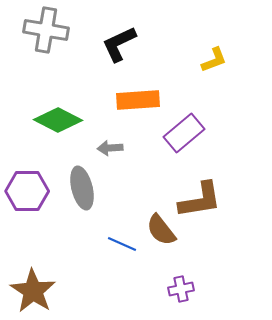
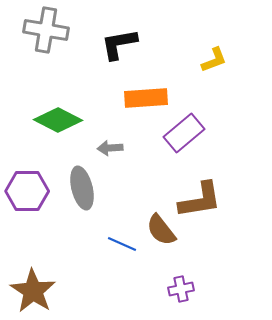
black L-shape: rotated 15 degrees clockwise
orange rectangle: moved 8 px right, 2 px up
